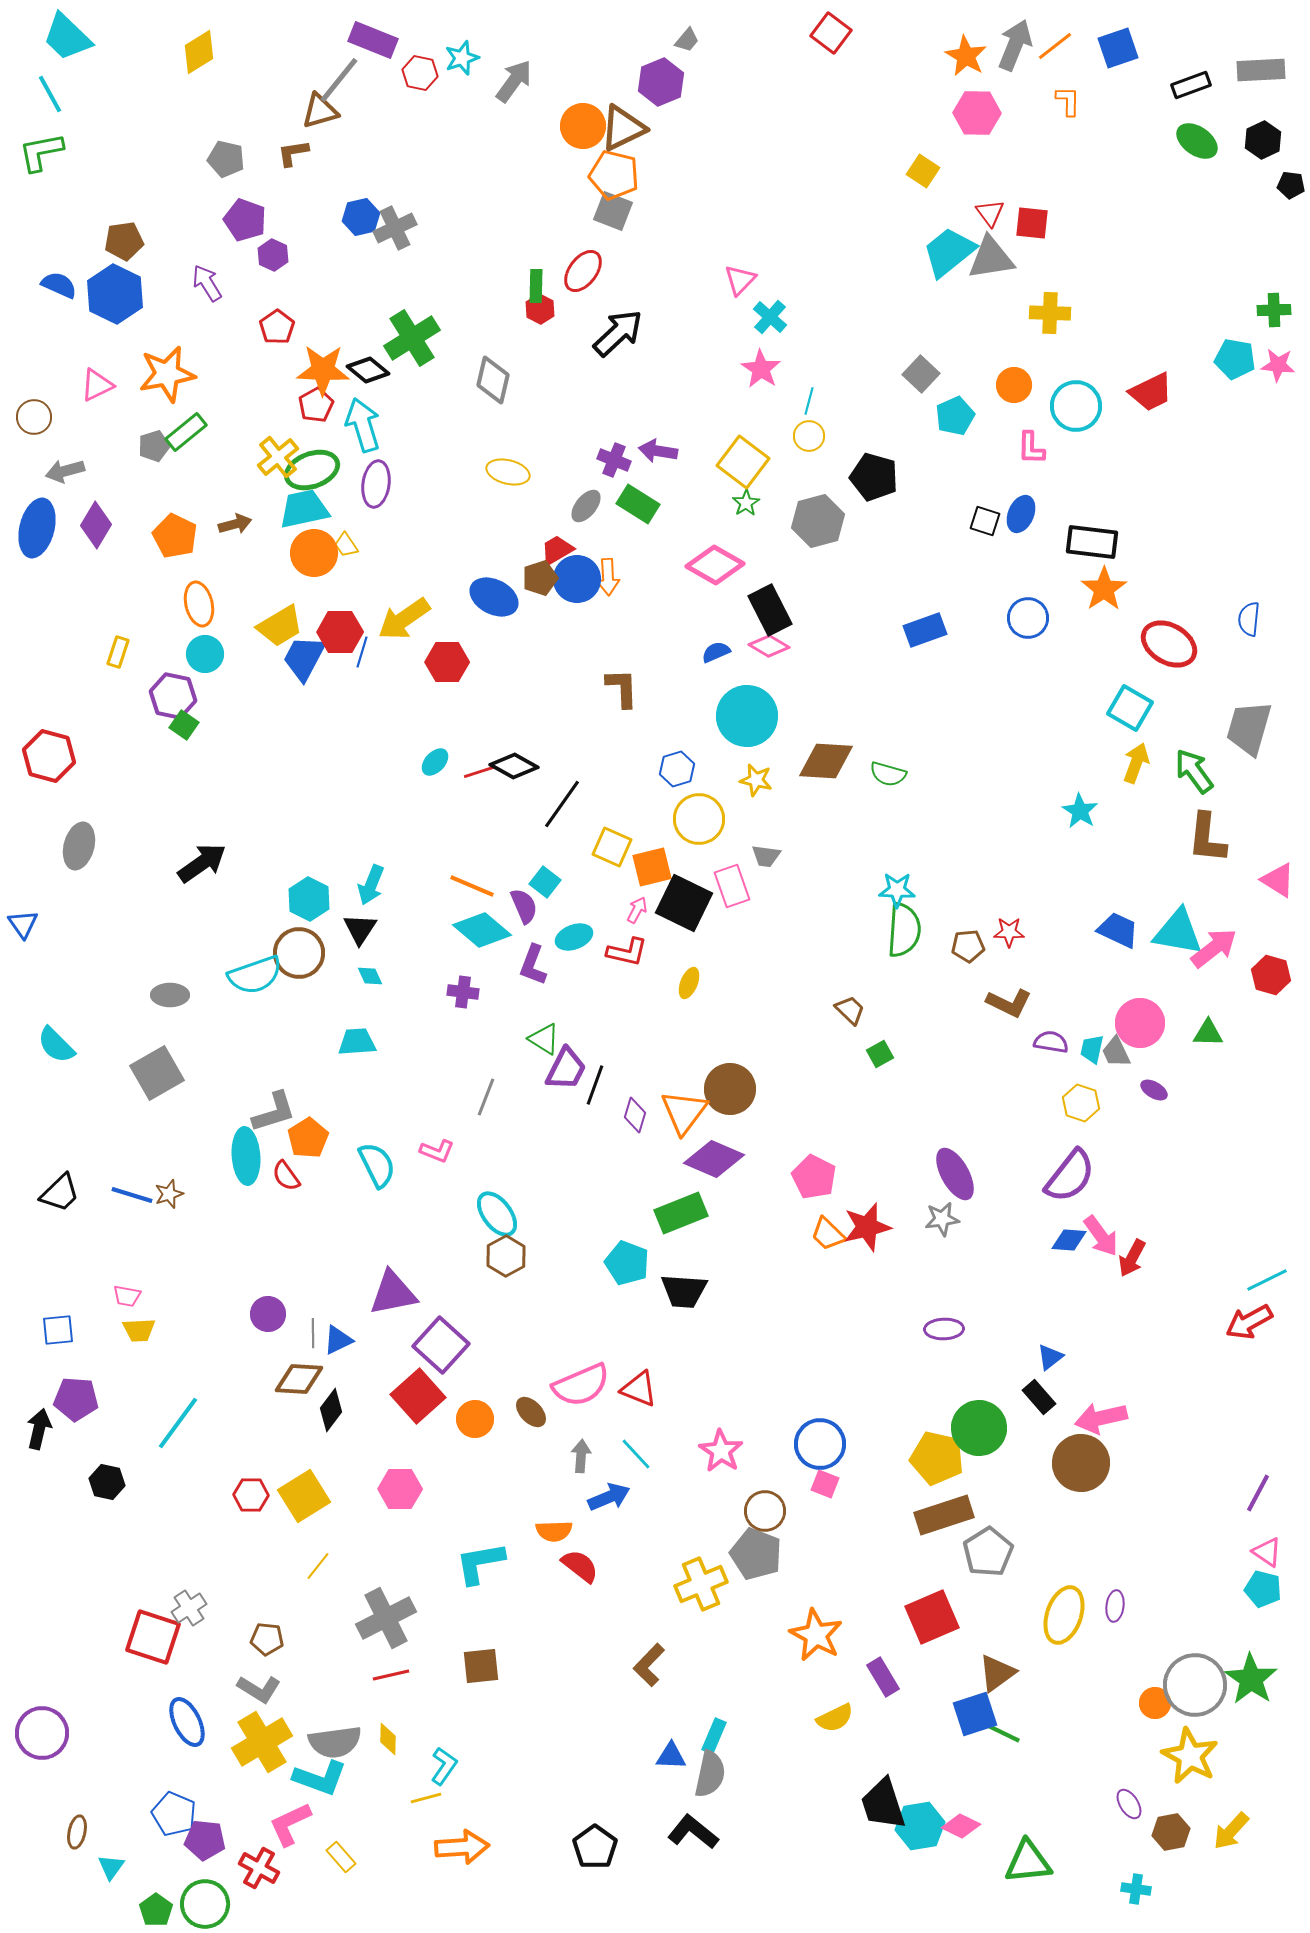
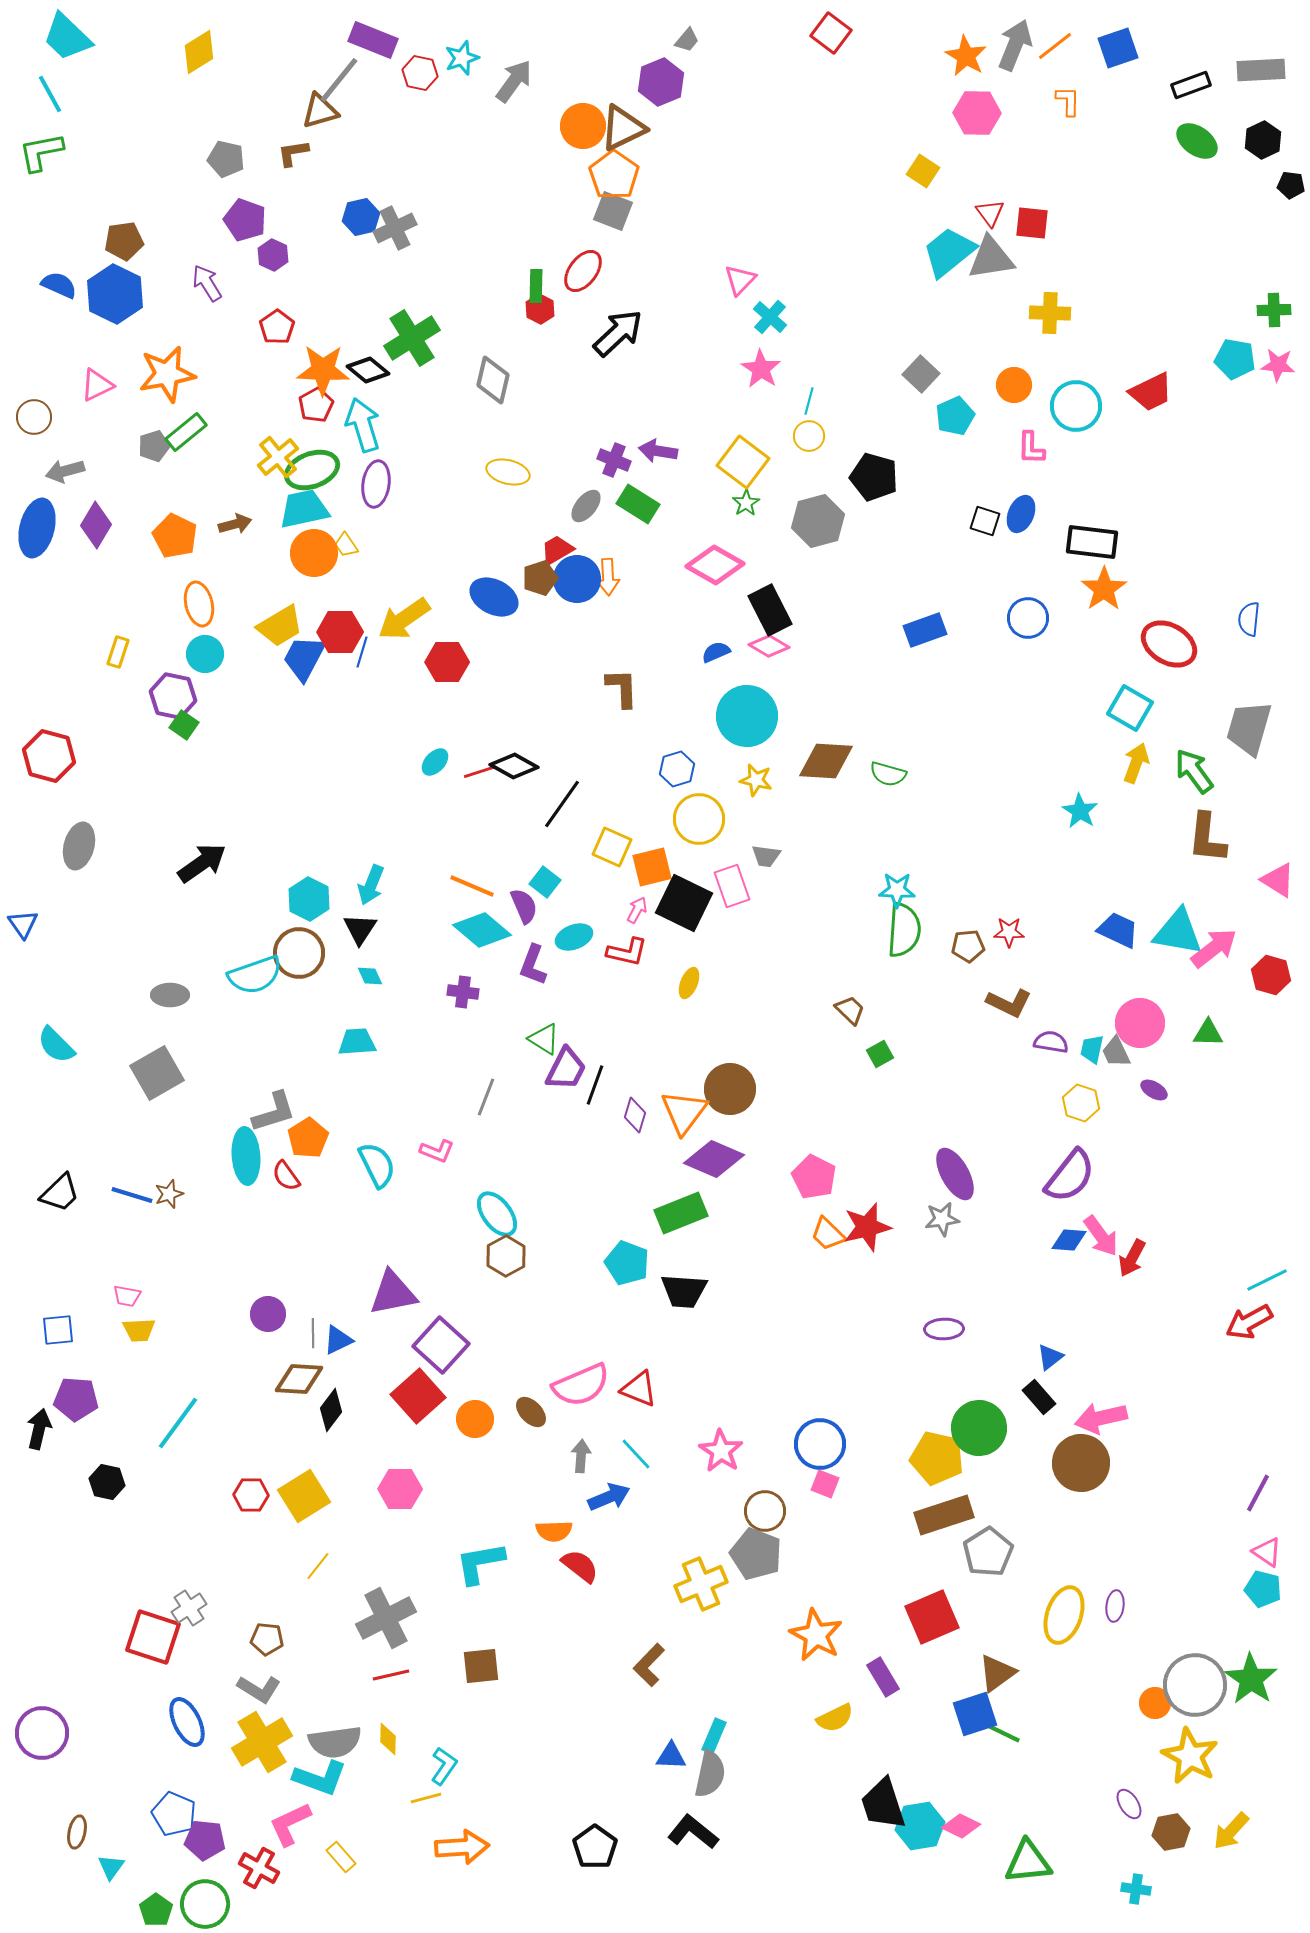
orange pentagon at (614, 175): rotated 21 degrees clockwise
